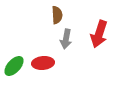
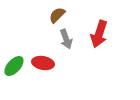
brown semicircle: rotated 132 degrees counterclockwise
gray arrow: rotated 30 degrees counterclockwise
red ellipse: rotated 15 degrees clockwise
